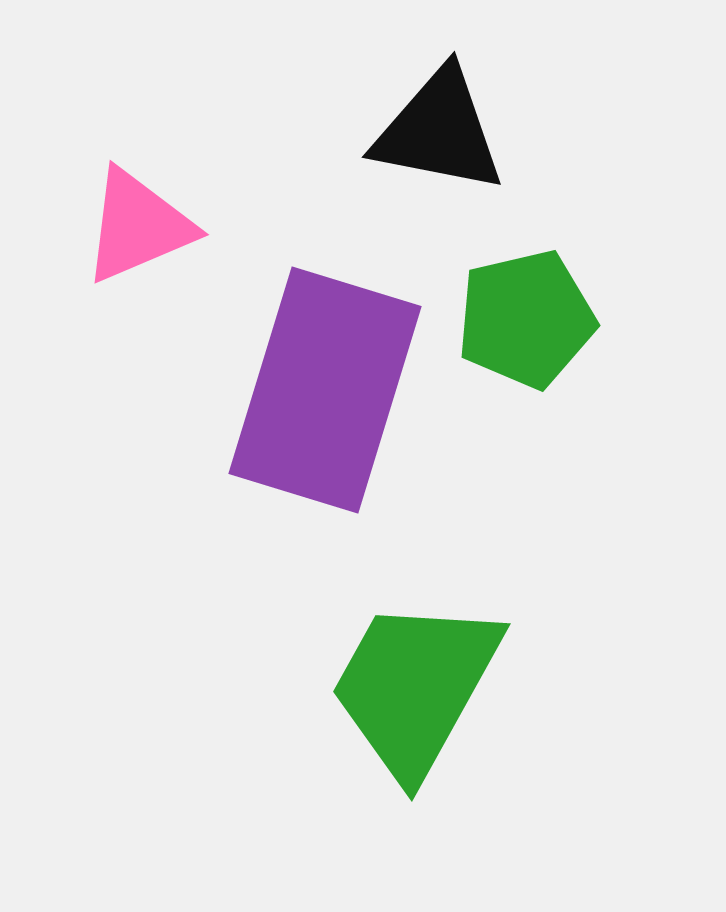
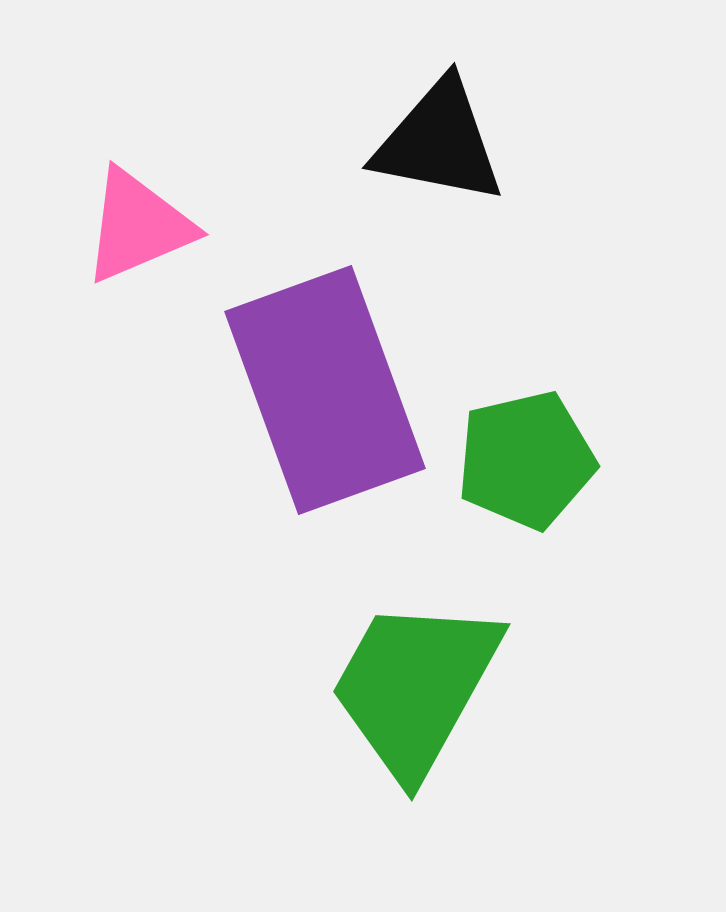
black triangle: moved 11 px down
green pentagon: moved 141 px down
purple rectangle: rotated 37 degrees counterclockwise
